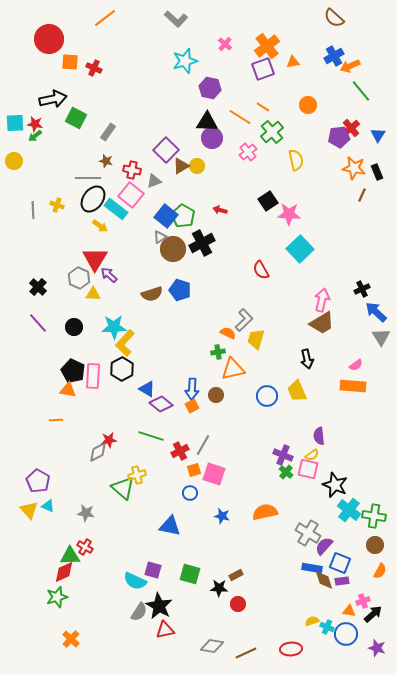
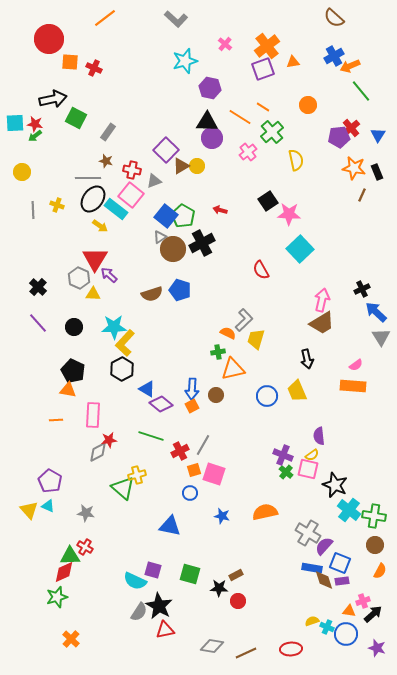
yellow circle at (14, 161): moved 8 px right, 11 px down
pink rectangle at (93, 376): moved 39 px down
purple pentagon at (38, 481): moved 12 px right
red circle at (238, 604): moved 3 px up
